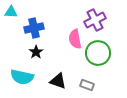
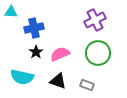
pink semicircle: moved 15 px left, 15 px down; rotated 78 degrees clockwise
